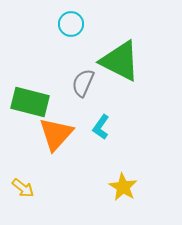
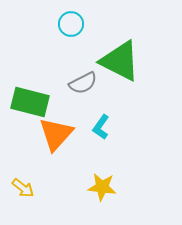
gray semicircle: rotated 140 degrees counterclockwise
yellow star: moved 21 px left; rotated 24 degrees counterclockwise
